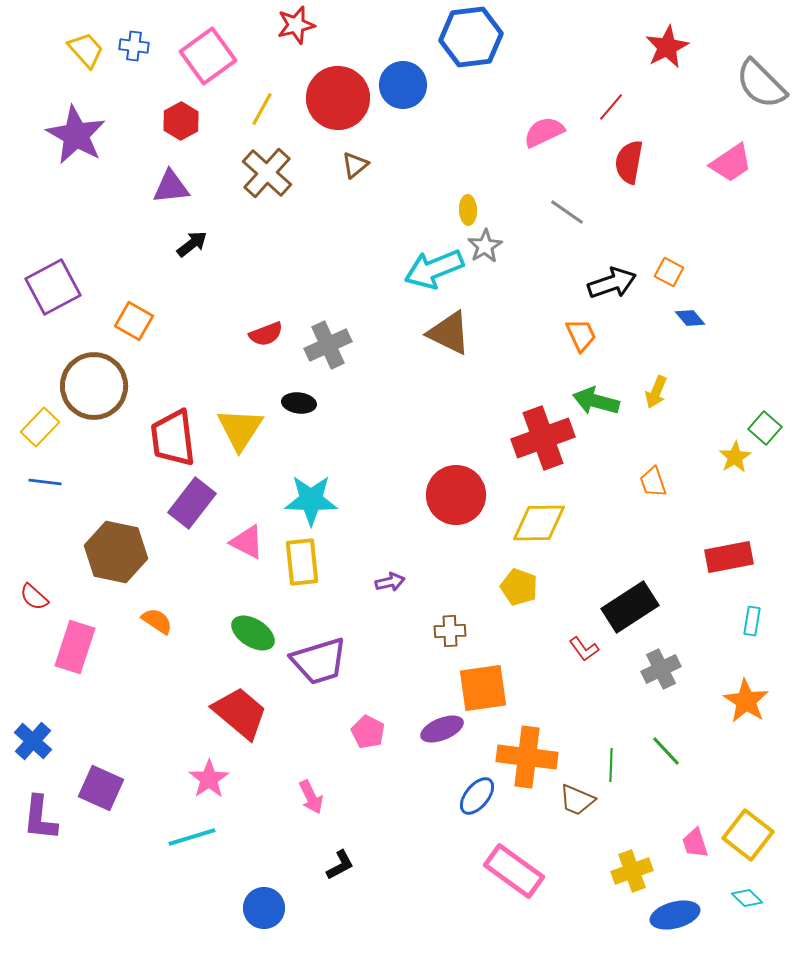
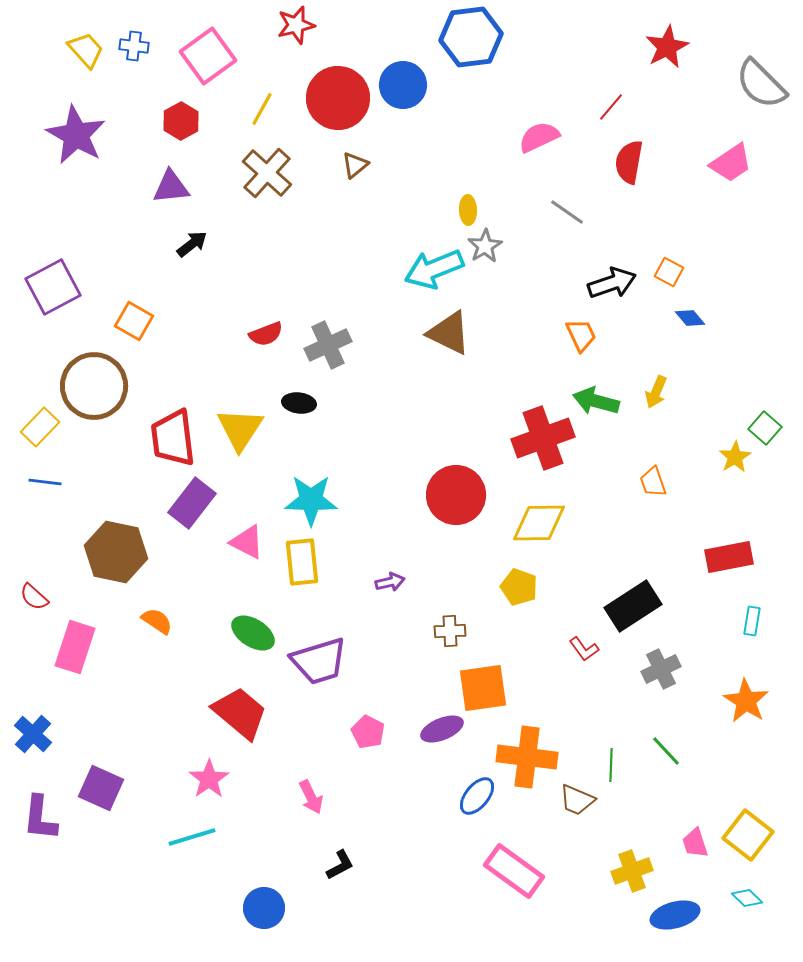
pink semicircle at (544, 132): moved 5 px left, 5 px down
black rectangle at (630, 607): moved 3 px right, 1 px up
blue cross at (33, 741): moved 7 px up
